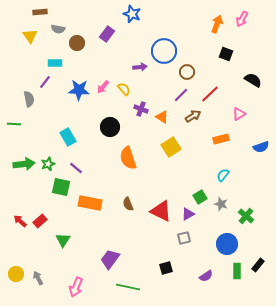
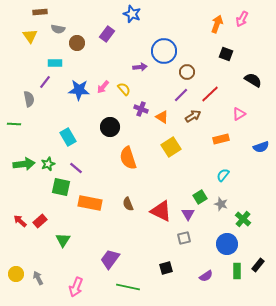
purple triangle at (188, 214): rotated 32 degrees counterclockwise
green cross at (246, 216): moved 3 px left, 3 px down
